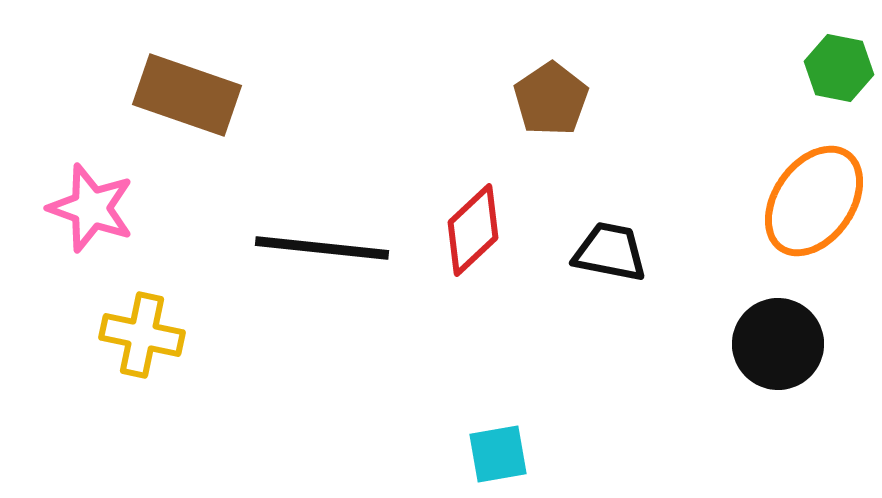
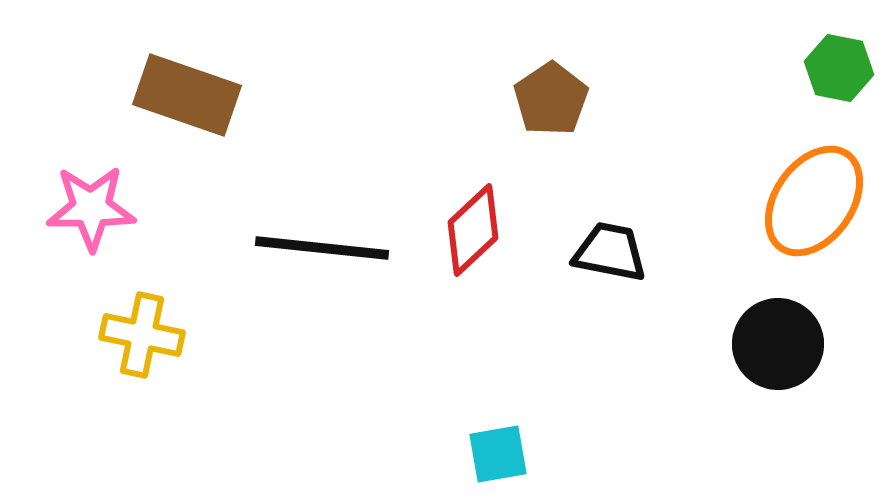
pink star: rotated 20 degrees counterclockwise
